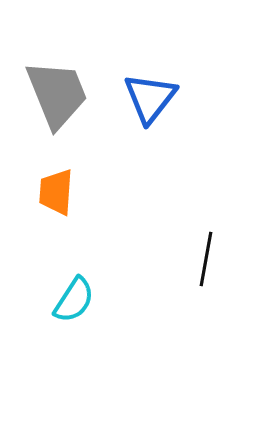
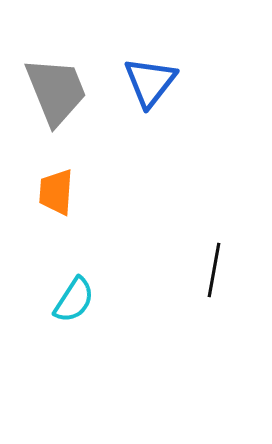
gray trapezoid: moved 1 px left, 3 px up
blue triangle: moved 16 px up
black line: moved 8 px right, 11 px down
